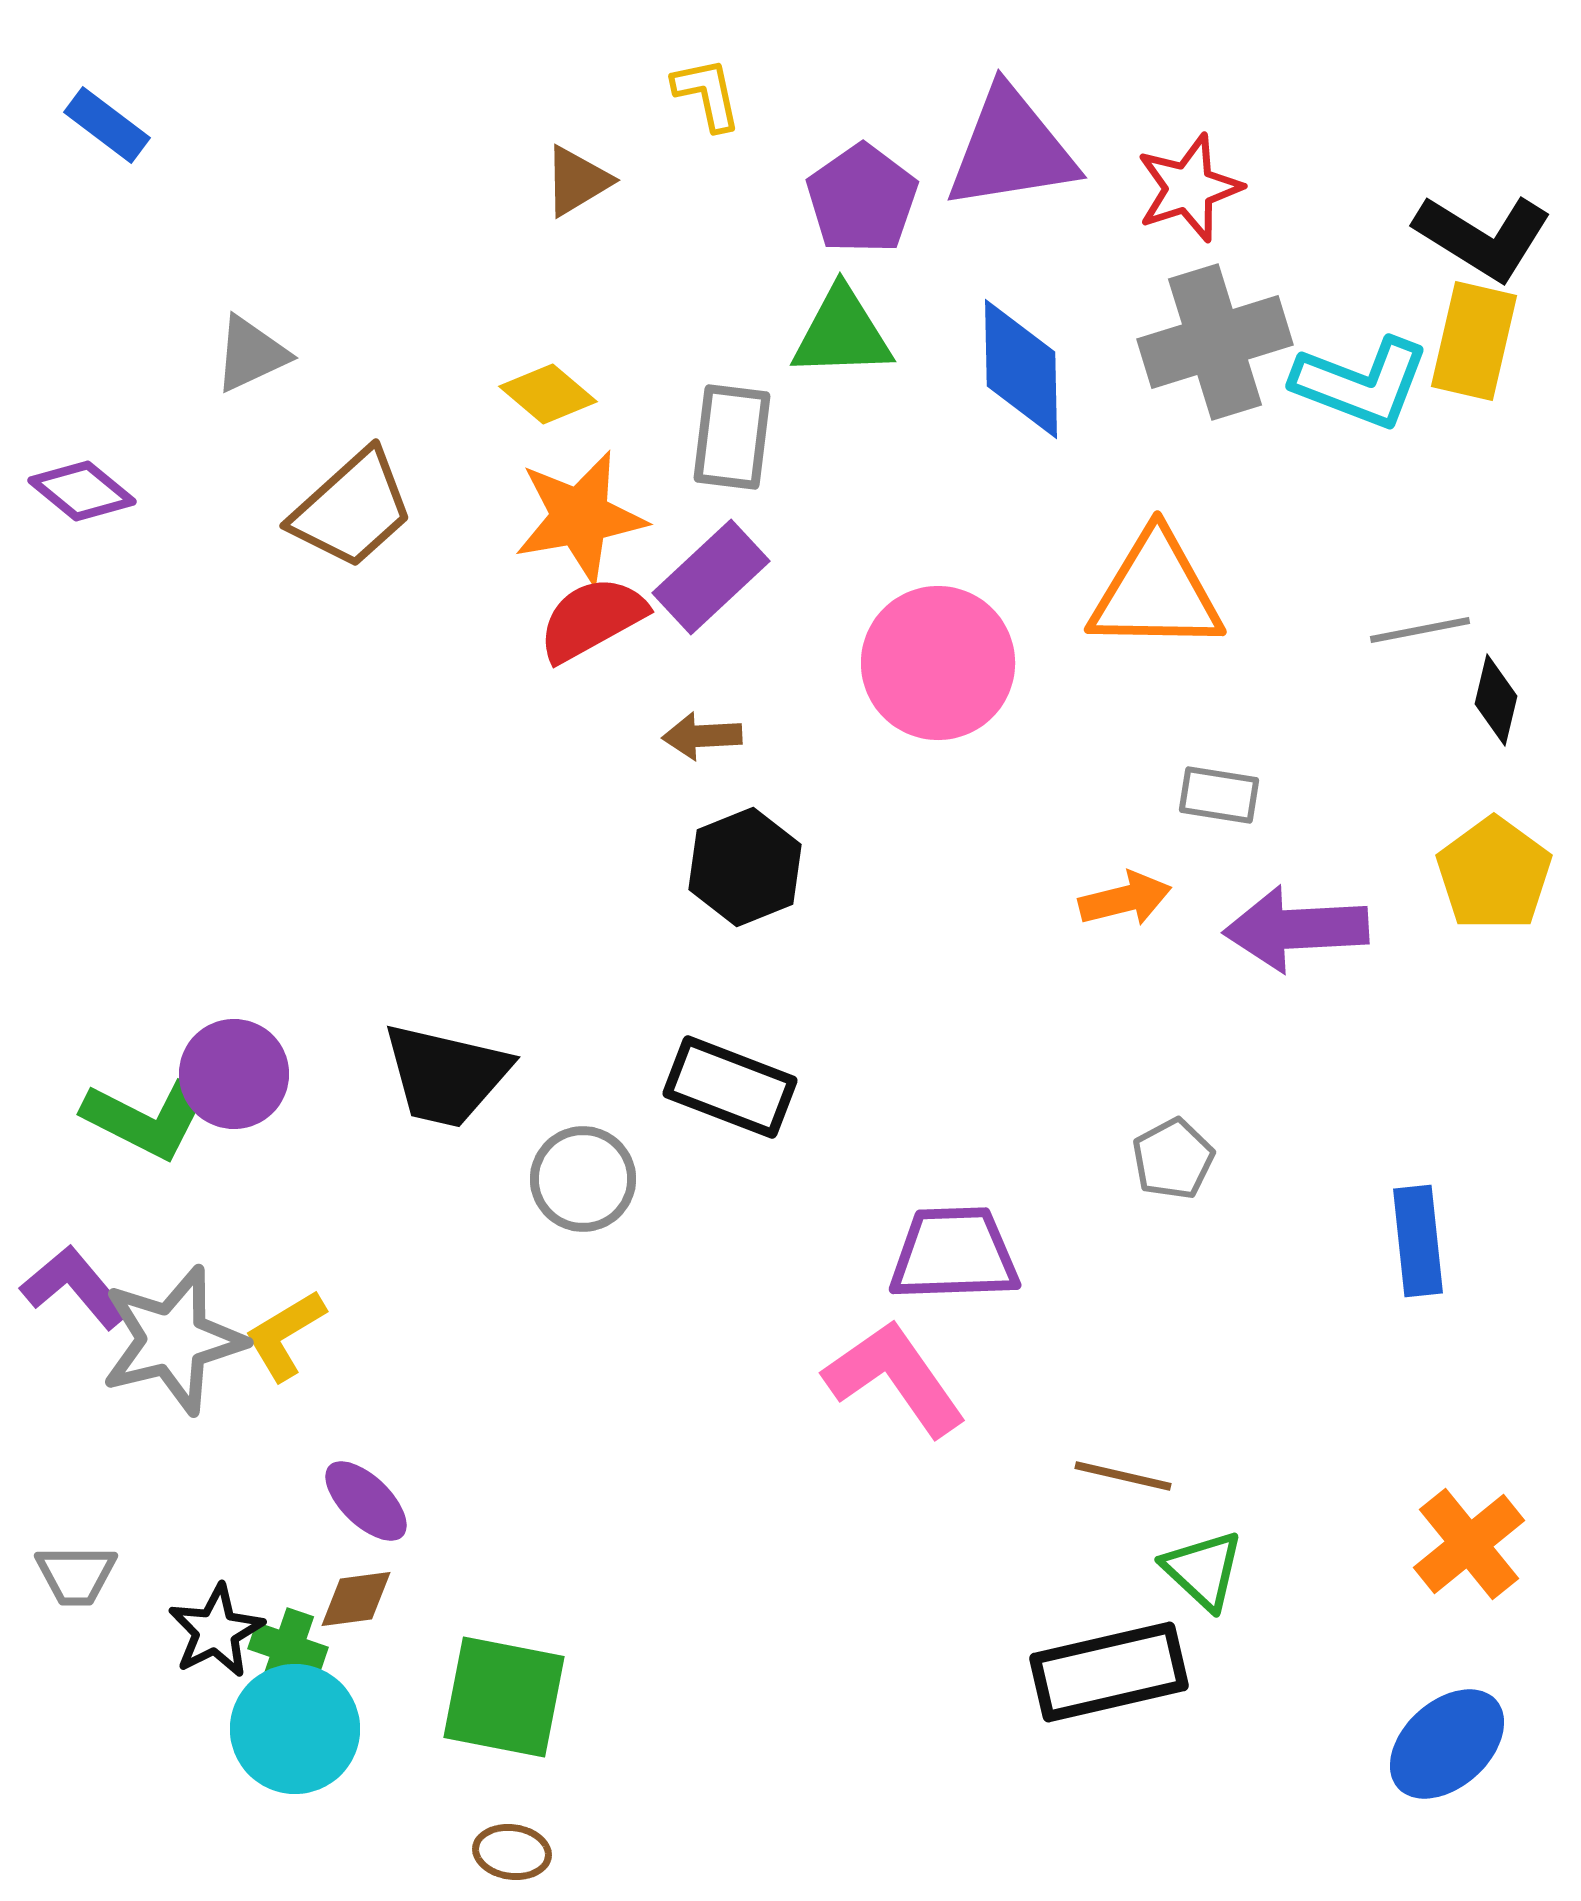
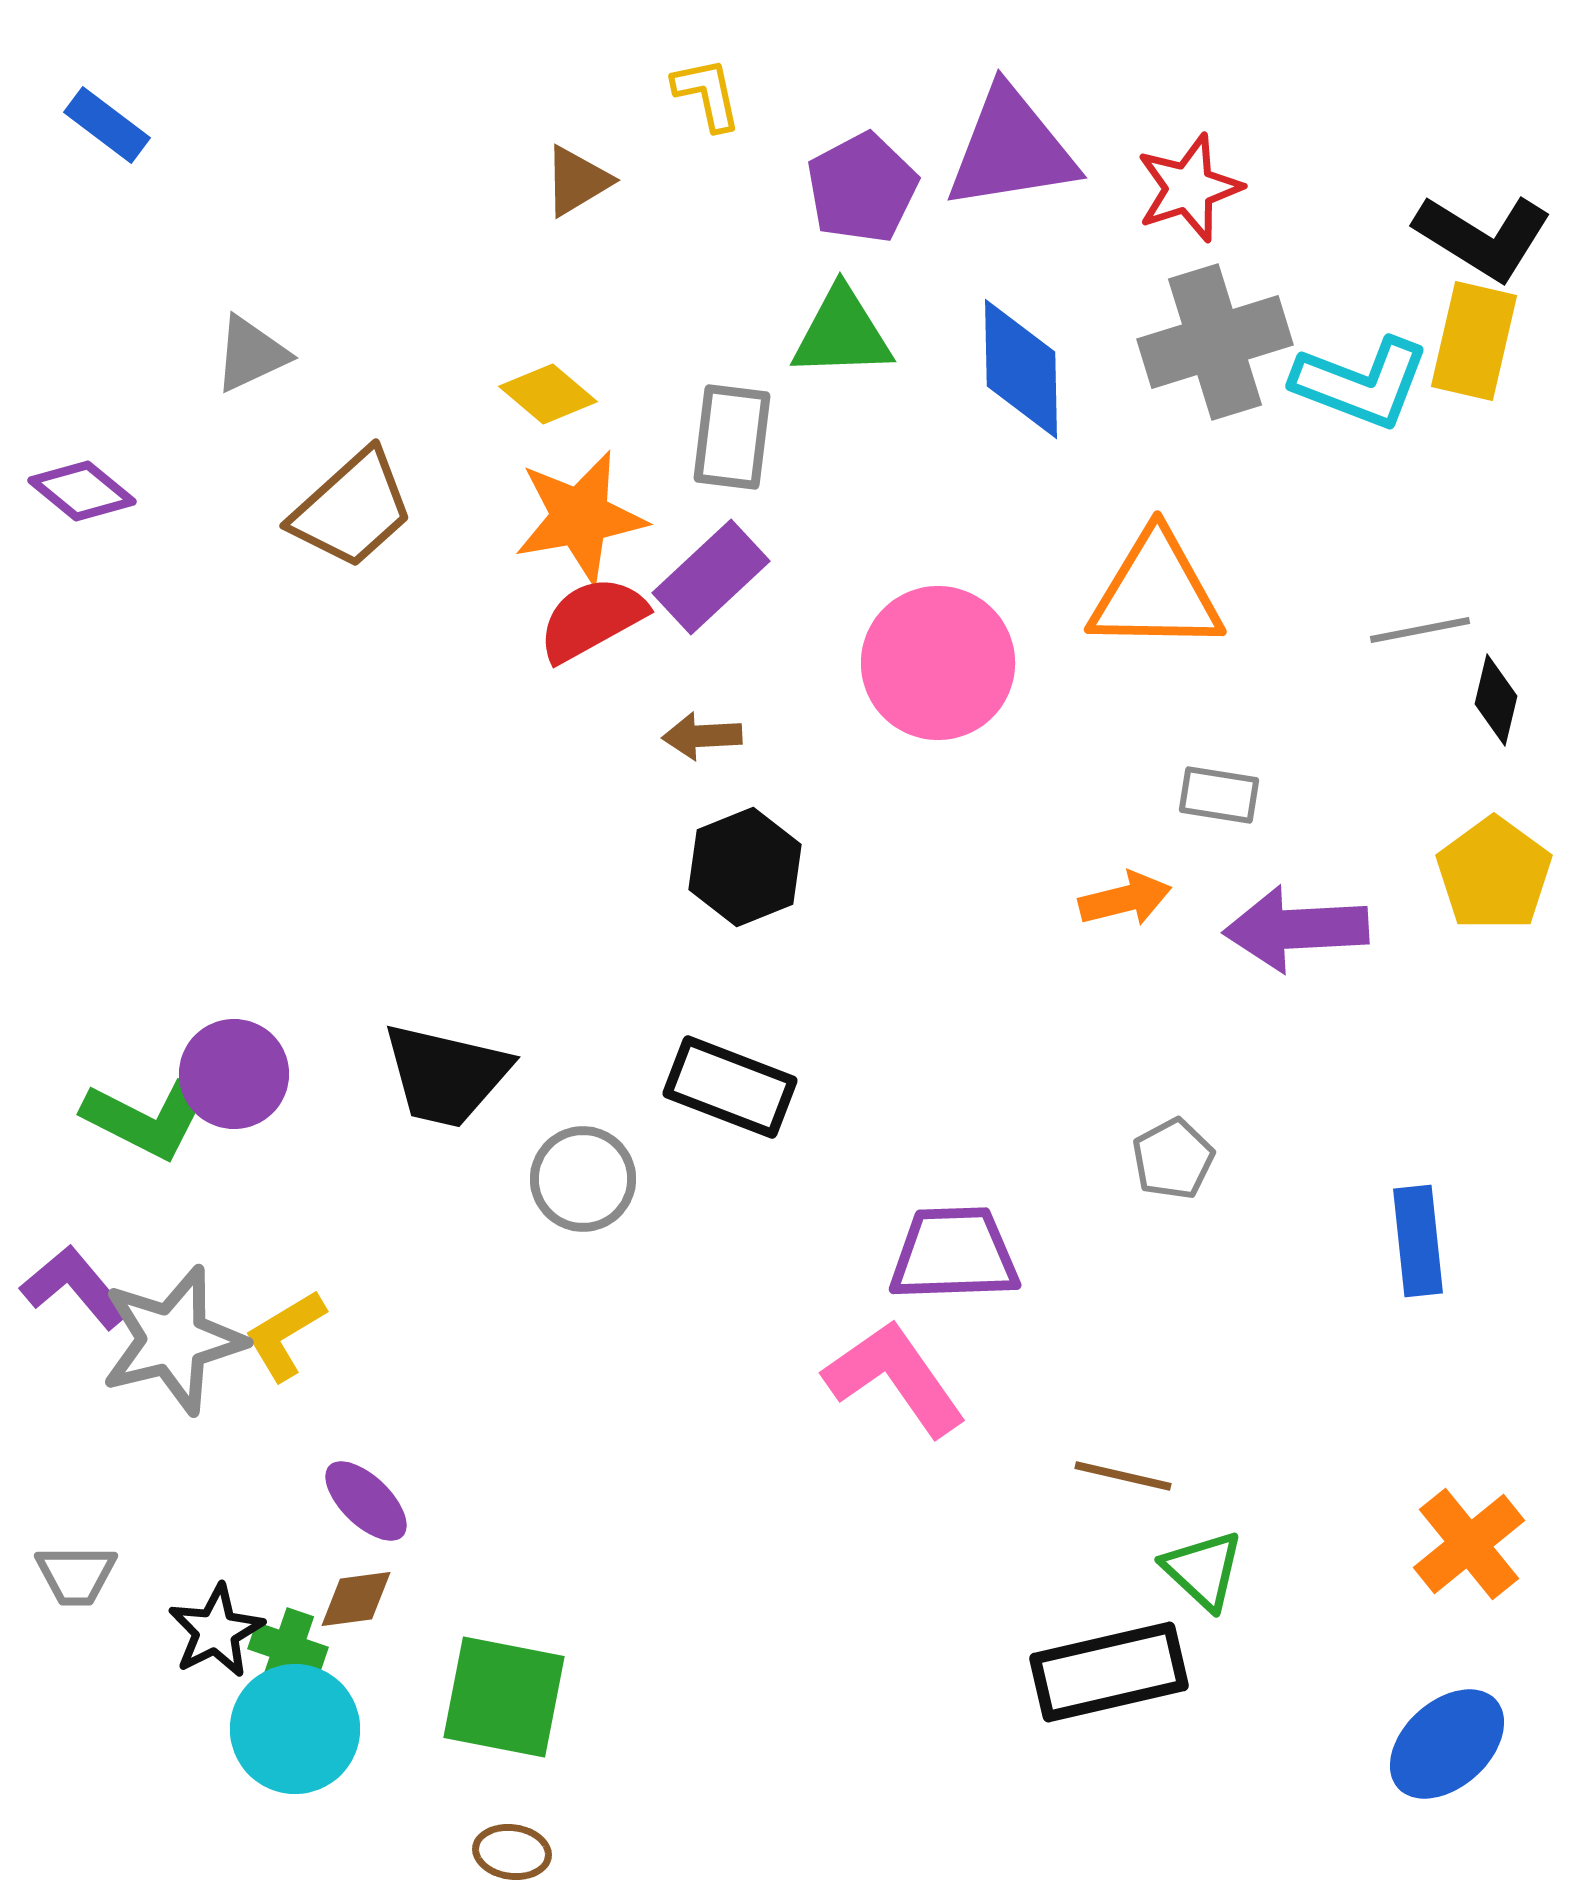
purple pentagon at (862, 199): moved 11 px up; rotated 7 degrees clockwise
